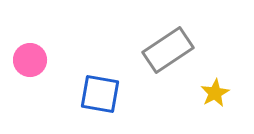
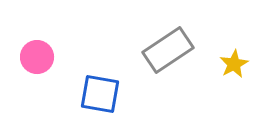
pink circle: moved 7 px right, 3 px up
yellow star: moved 19 px right, 29 px up
